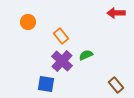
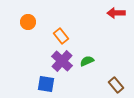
green semicircle: moved 1 px right, 6 px down
